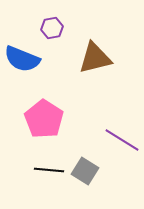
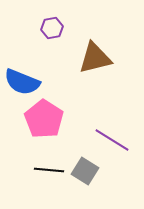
blue semicircle: moved 23 px down
purple line: moved 10 px left
